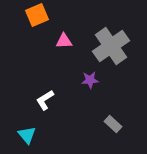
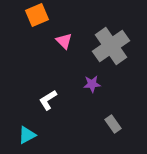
pink triangle: rotated 48 degrees clockwise
purple star: moved 2 px right, 4 px down
white L-shape: moved 3 px right
gray rectangle: rotated 12 degrees clockwise
cyan triangle: rotated 42 degrees clockwise
